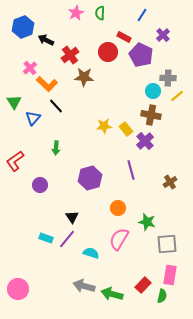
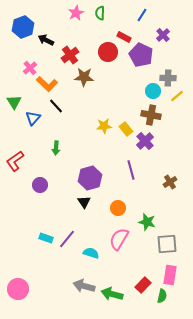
black triangle at (72, 217): moved 12 px right, 15 px up
